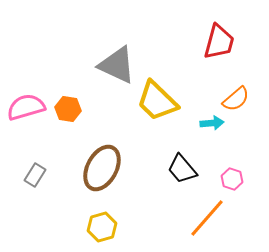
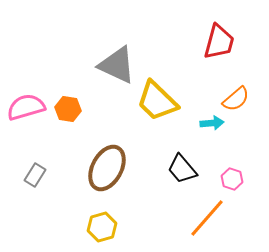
brown ellipse: moved 5 px right
